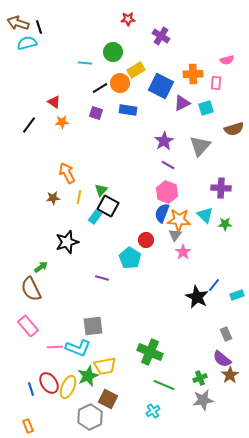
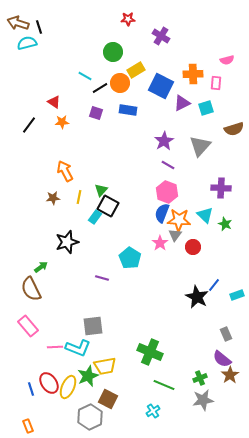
cyan line at (85, 63): moved 13 px down; rotated 24 degrees clockwise
orange arrow at (67, 173): moved 2 px left, 2 px up
green star at (225, 224): rotated 24 degrees clockwise
red circle at (146, 240): moved 47 px right, 7 px down
pink star at (183, 252): moved 23 px left, 9 px up
